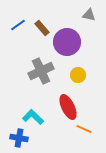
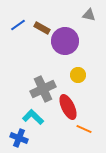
brown rectangle: rotated 21 degrees counterclockwise
purple circle: moved 2 px left, 1 px up
gray cross: moved 2 px right, 18 px down
blue cross: rotated 12 degrees clockwise
